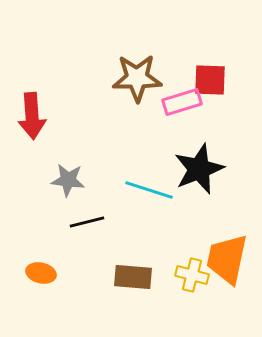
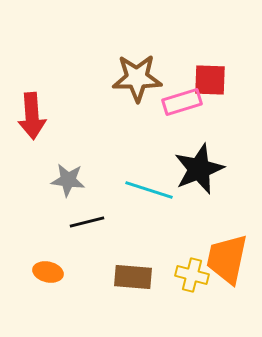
orange ellipse: moved 7 px right, 1 px up
